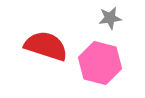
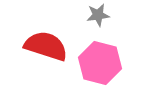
gray star: moved 12 px left, 3 px up
